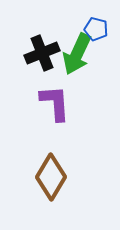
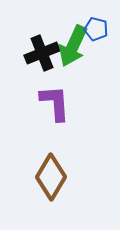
green arrow: moved 4 px left, 8 px up
